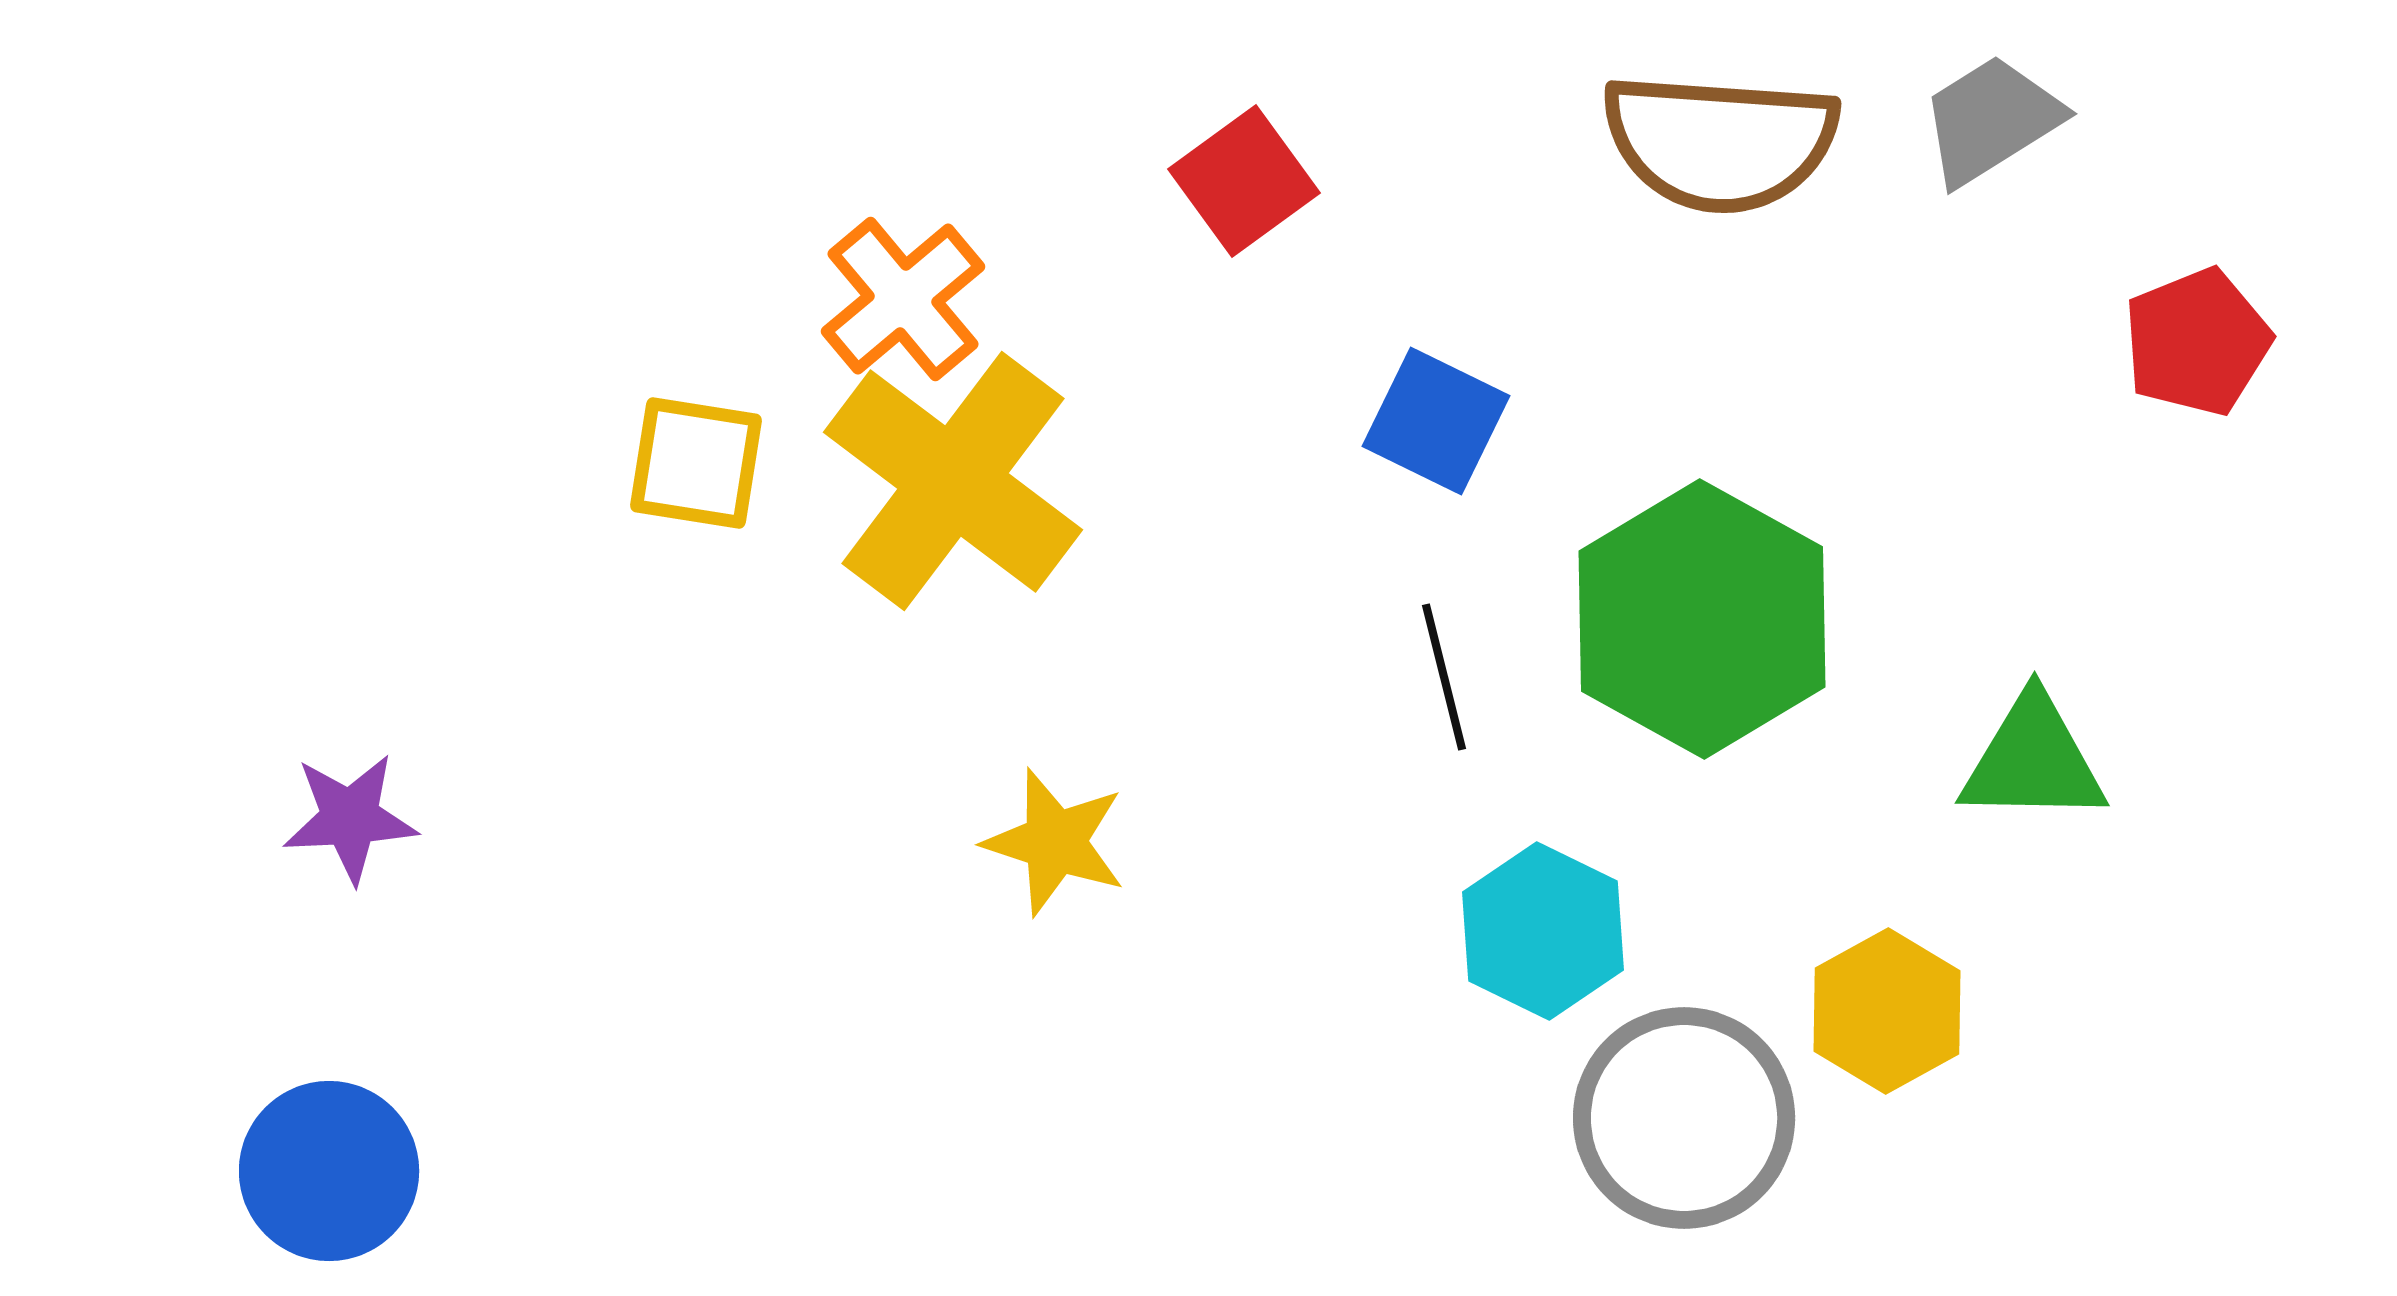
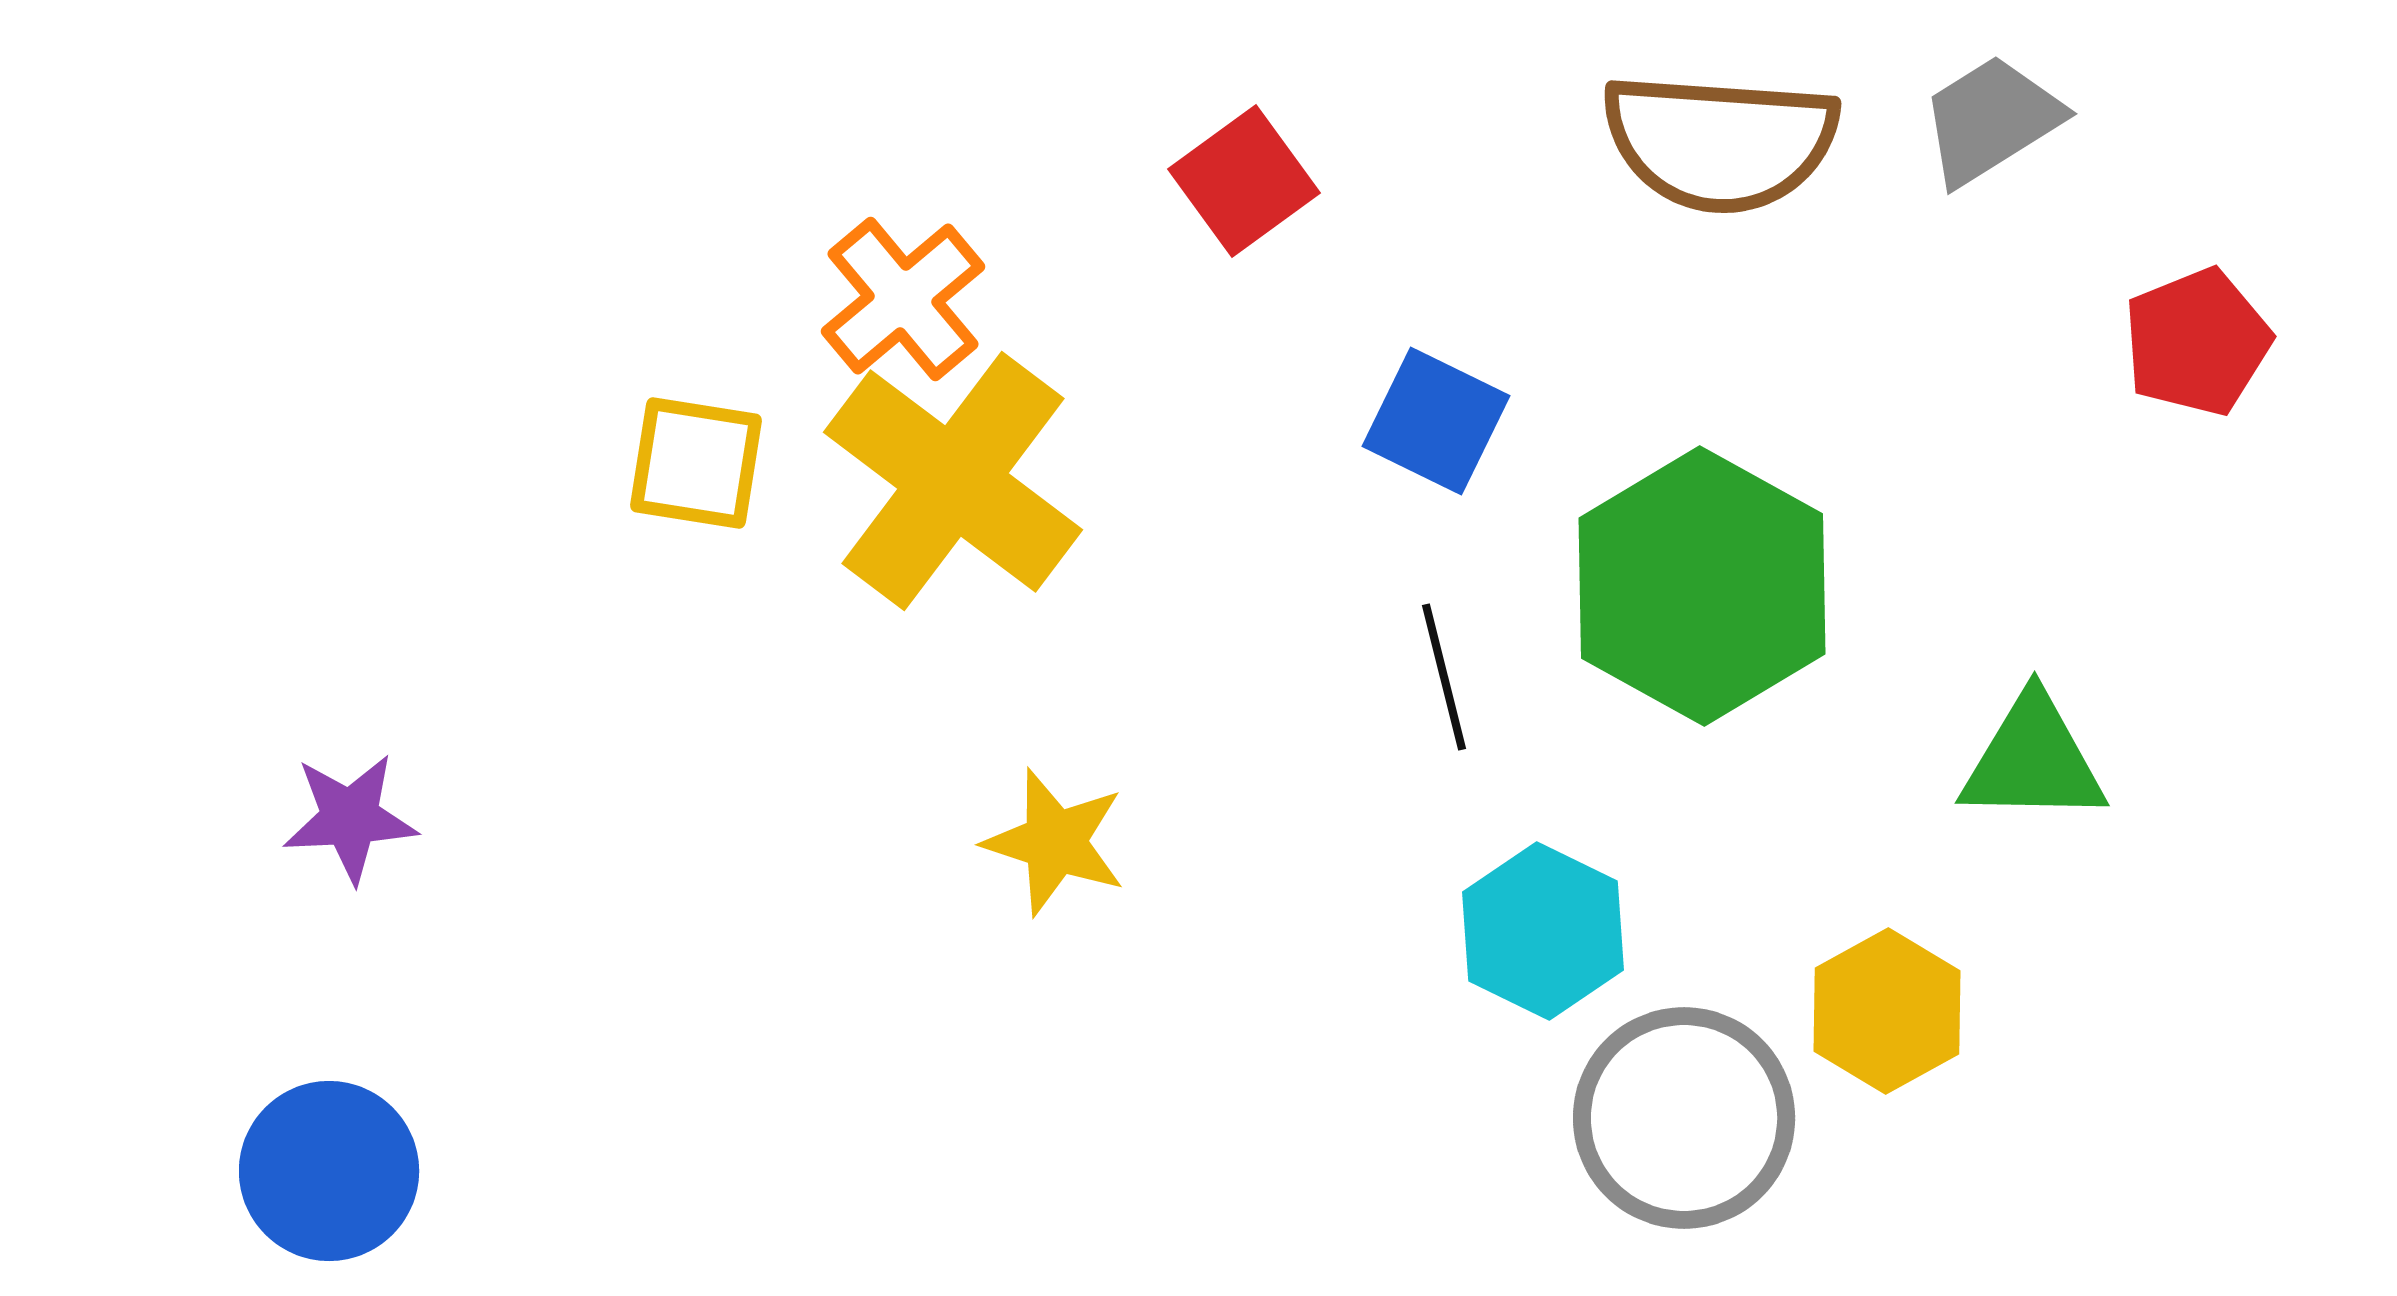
green hexagon: moved 33 px up
